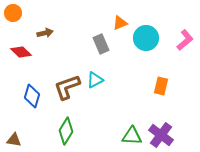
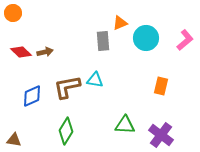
brown arrow: moved 19 px down
gray rectangle: moved 2 px right, 3 px up; rotated 18 degrees clockwise
cyan triangle: rotated 36 degrees clockwise
brown L-shape: rotated 8 degrees clockwise
blue diamond: rotated 50 degrees clockwise
green triangle: moved 7 px left, 11 px up
